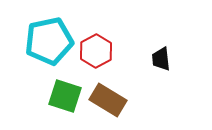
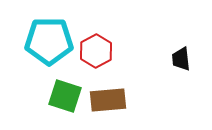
cyan pentagon: rotated 12 degrees clockwise
black trapezoid: moved 20 px right
brown rectangle: rotated 36 degrees counterclockwise
